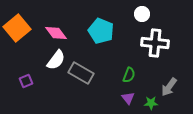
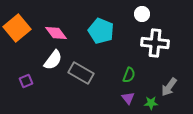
white semicircle: moved 3 px left
